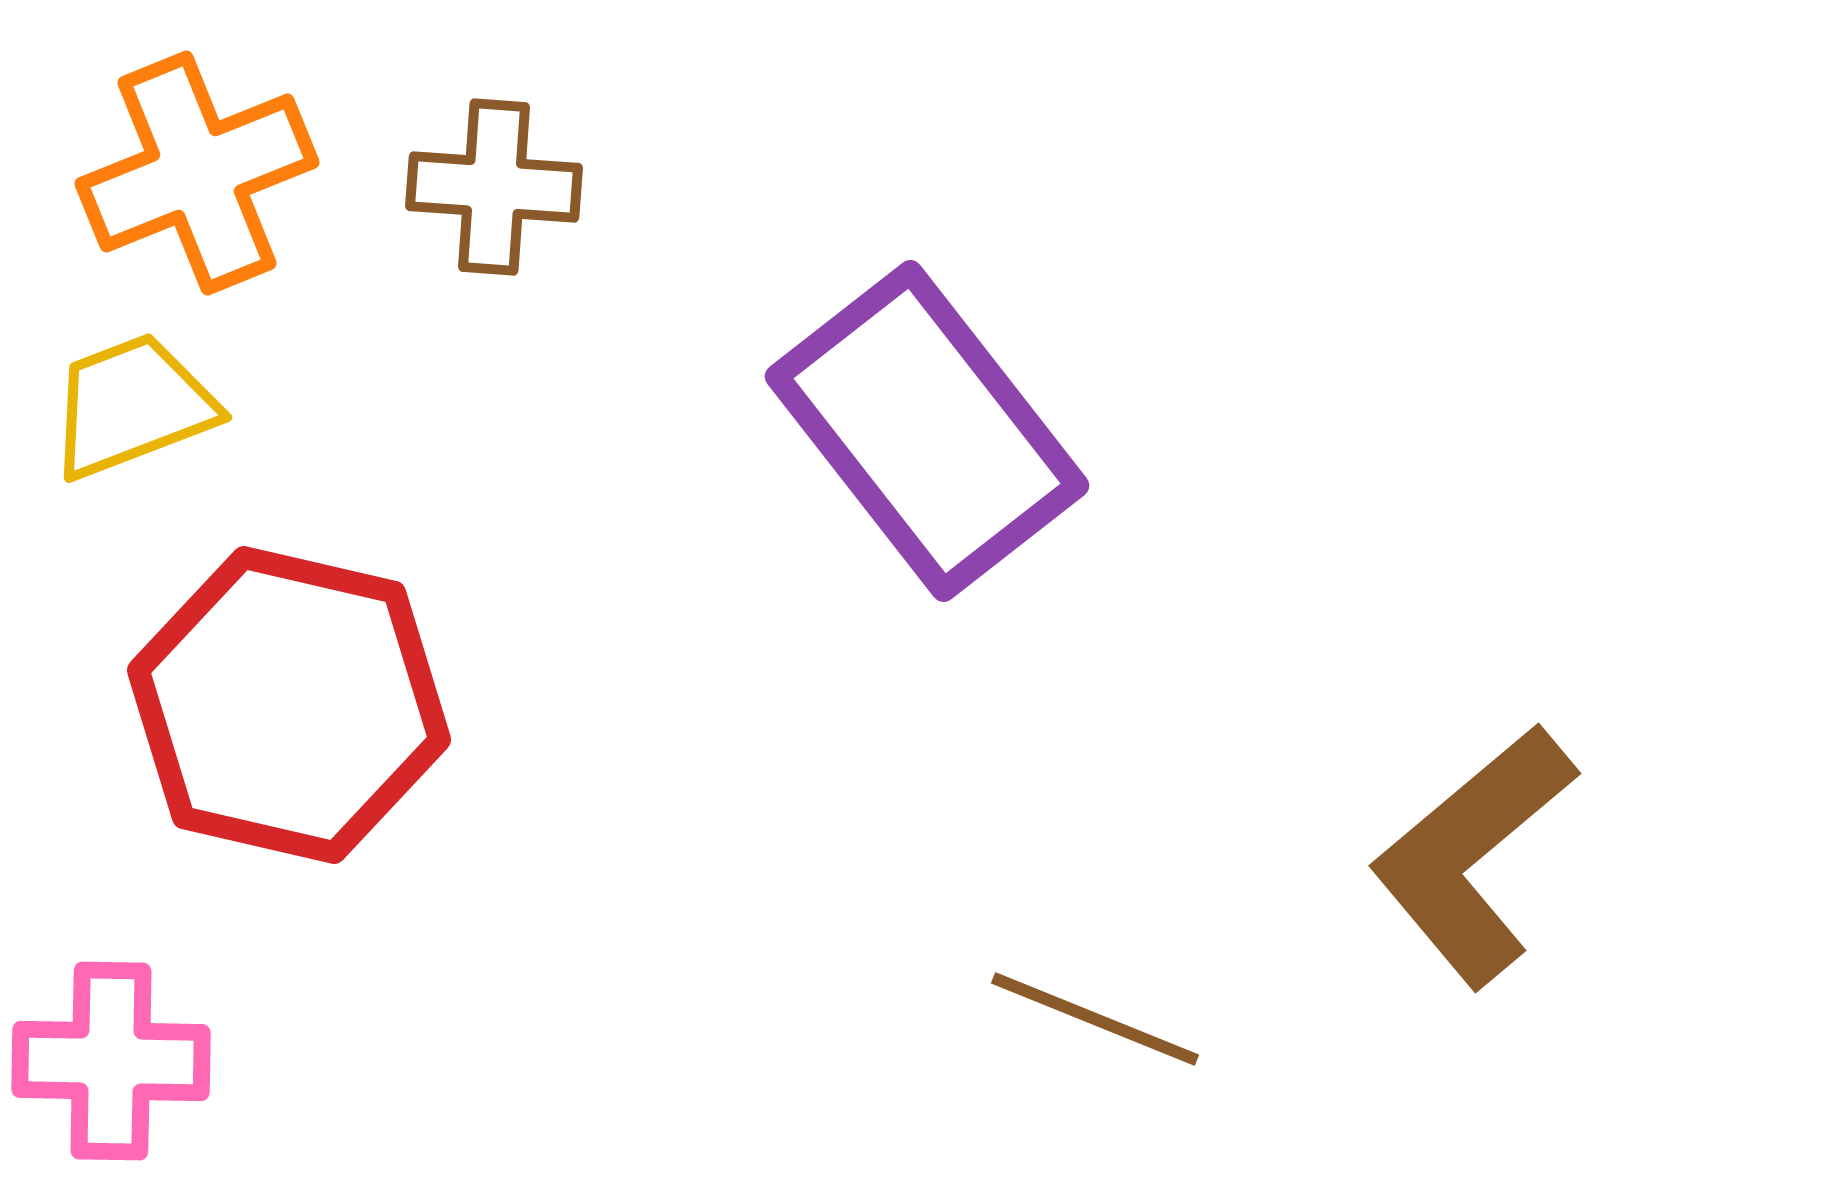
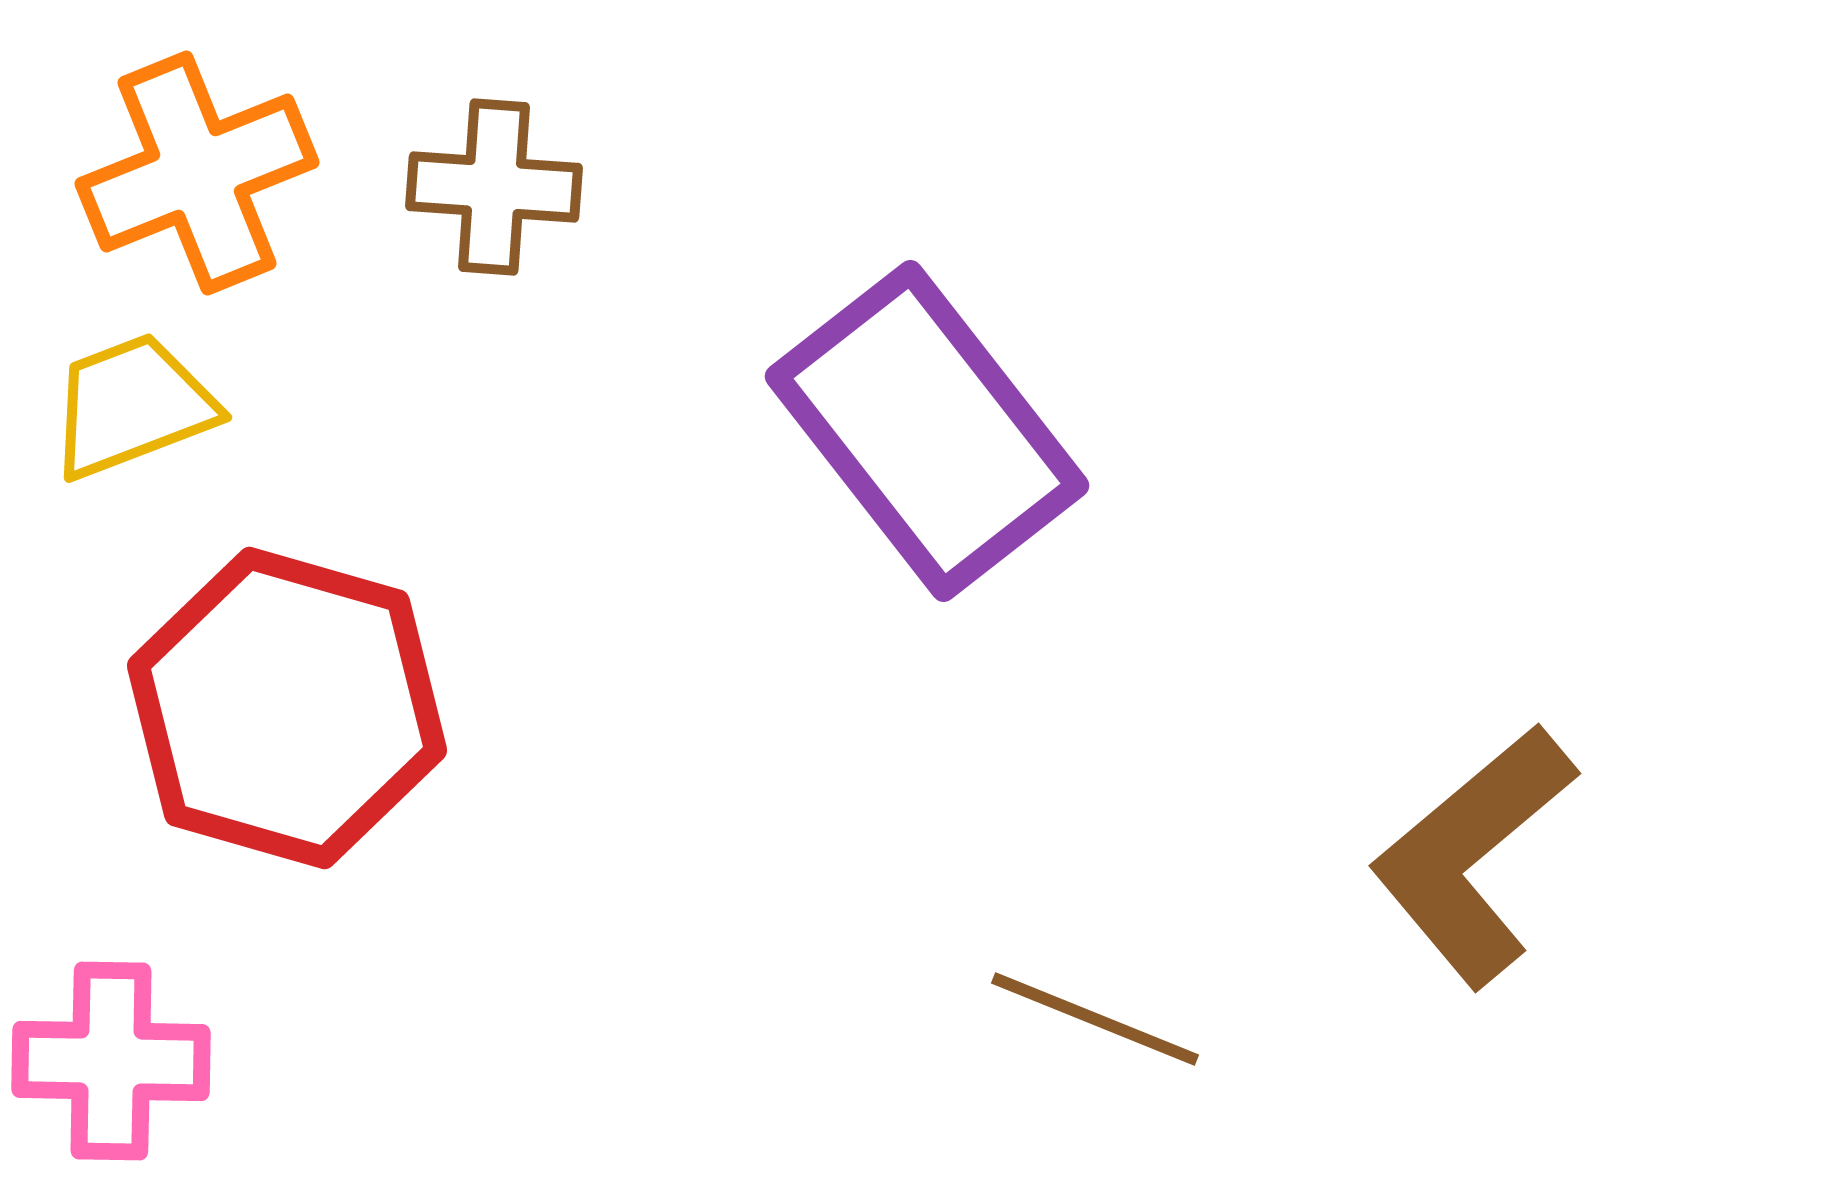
red hexagon: moved 2 px left, 3 px down; rotated 3 degrees clockwise
